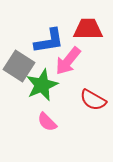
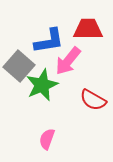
gray square: rotated 8 degrees clockwise
pink semicircle: moved 17 px down; rotated 65 degrees clockwise
